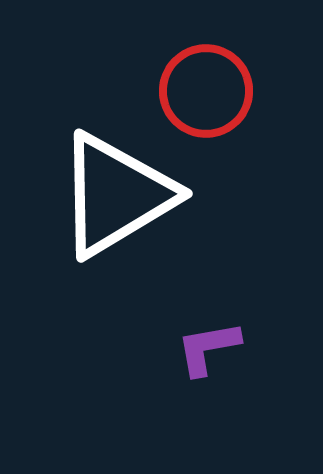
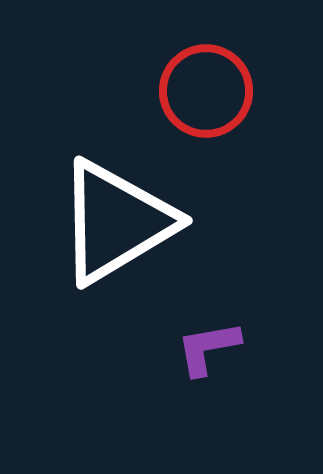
white triangle: moved 27 px down
